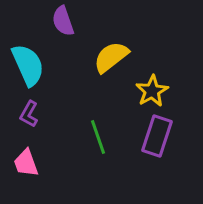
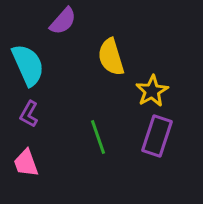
purple semicircle: rotated 120 degrees counterclockwise
yellow semicircle: rotated 69 degrees counterclockwise
